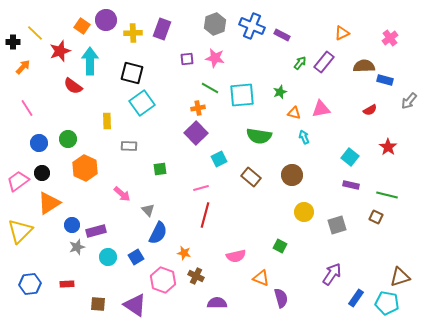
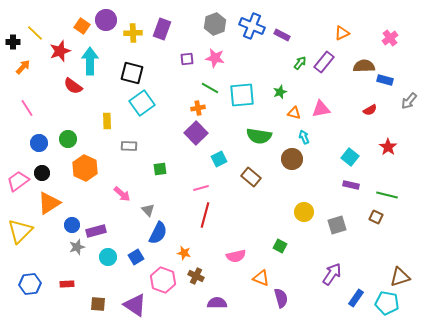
brown circle at (292, 175): moved 16 px up
